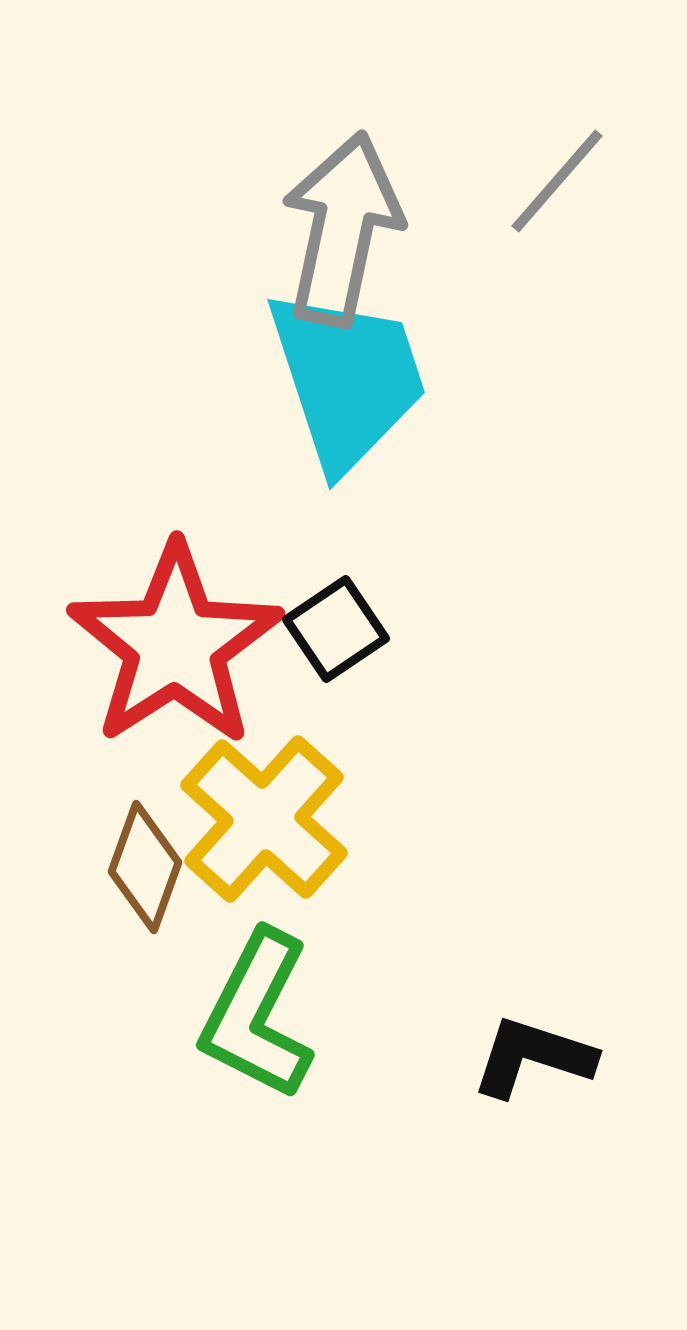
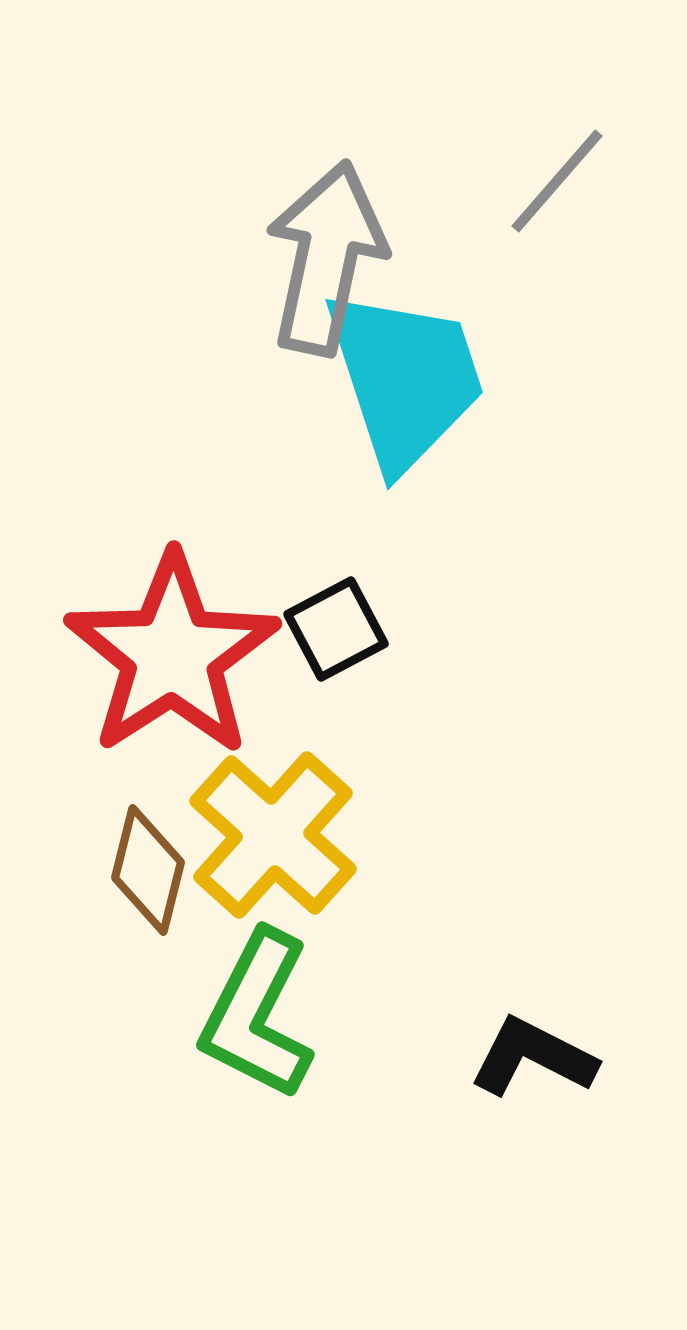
gray arrow: moved 16 px left, 29 px down
cyan trapezoid: moved 58 px right
black square: rotated 6 degrees clockwise
red star: moved 3 px left, 10 px down
yellow cross: moved 9 px right, 16 px down
brown diamond: moved 3 px right, 3 px down; rotated 6 degrees counterclockwise
black L-shape: rotated 9 degrees clockwise
